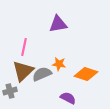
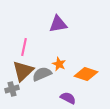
orange star: rotated 16 degrees clockwise
gray cross: moved 2 px right, 2 px up
